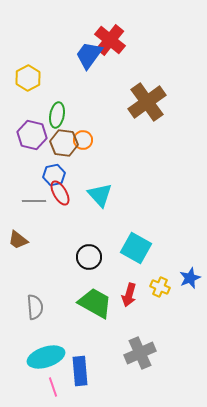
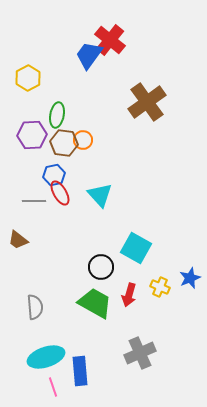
purple hexagon: rotated 16 degrees counterclockwise
black circle: moved 12 px right, 10 px down
